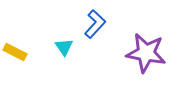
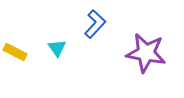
cyan triangle: moved 7 px left, 1 px down
